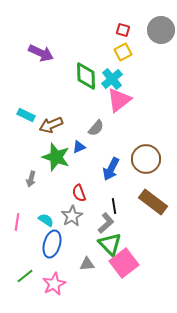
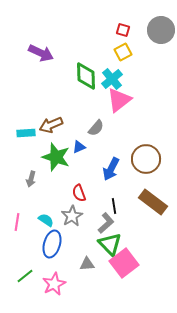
cyan rectangle: moved 18 px down; rotated 30 degrees counterclockwise
